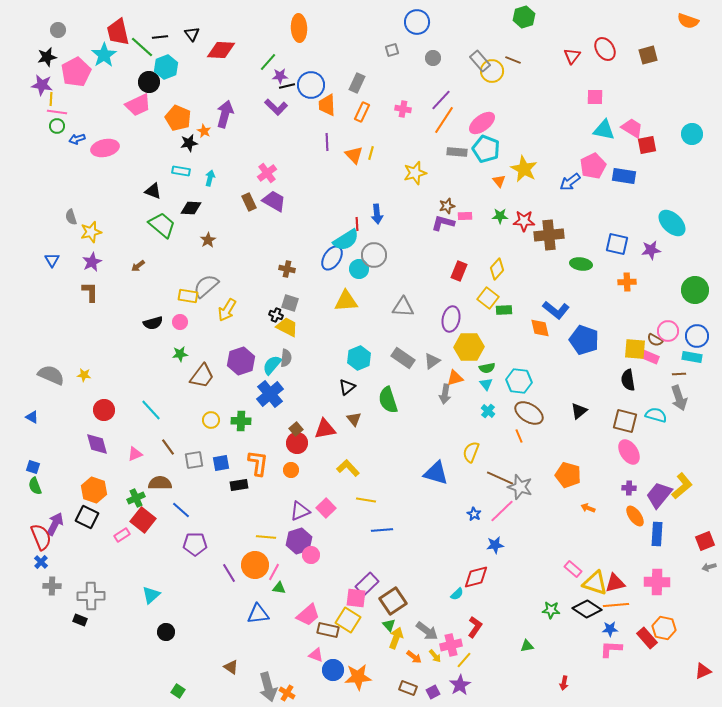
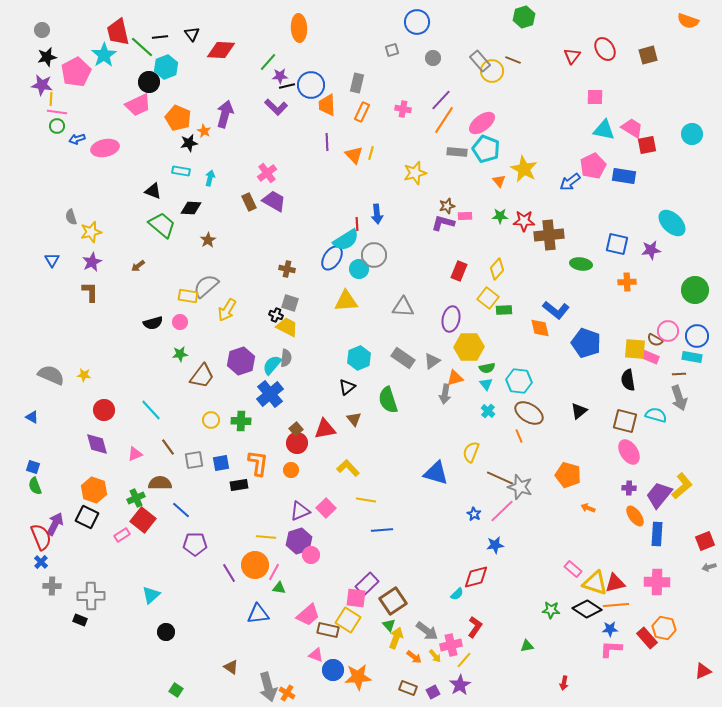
gray circle at (58, 30): moved 16 px left
gray rectangle at (357, 83): rotated 12 degrees counterclockwise
blue pentagon at (584, 340): moved 2 px right, 3 px down
green square at (178, 691): moved 2 px left, 1 px up
